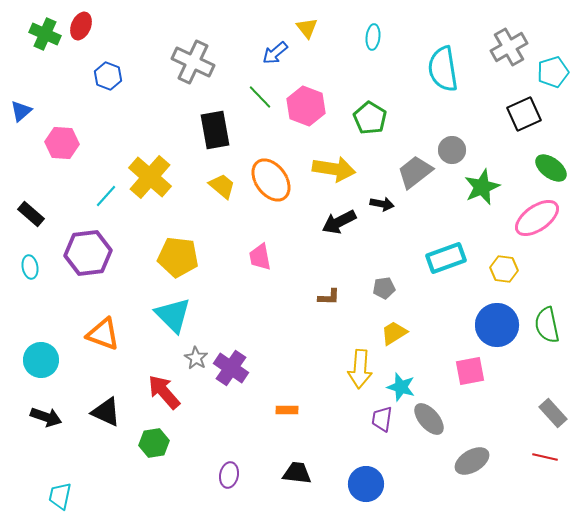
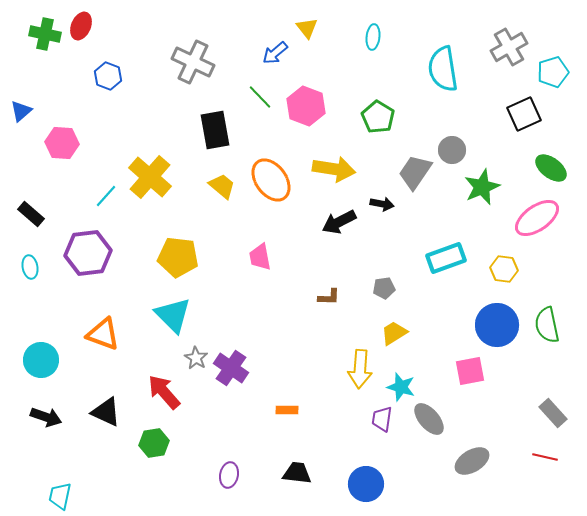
green cross at (45, 34): rotated 12 degrees counterclockwise
green pentagon at (370, 118): moved 8 px right, 1 px up
gray trapezoid at (415, 172): rotated 18 degrees counterclockwise
